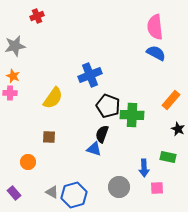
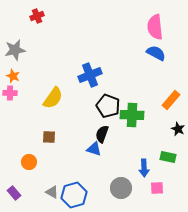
gray star: moved 4 px down
orange circle: moved 1 px right
gray circle: moved 2 px right, 1 px down
